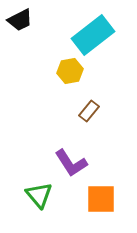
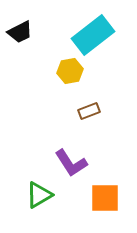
black trapezoid: moved 12 px down
brown rectangle: rotated 30 degrees clockwise
green triangle: rotated 40 degrees clockwise
orange square: moved 4 px right, 1 px up
